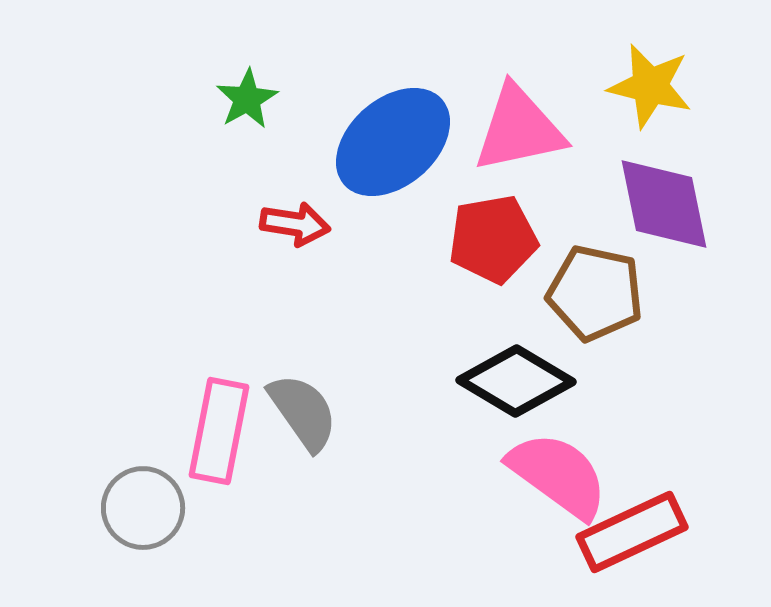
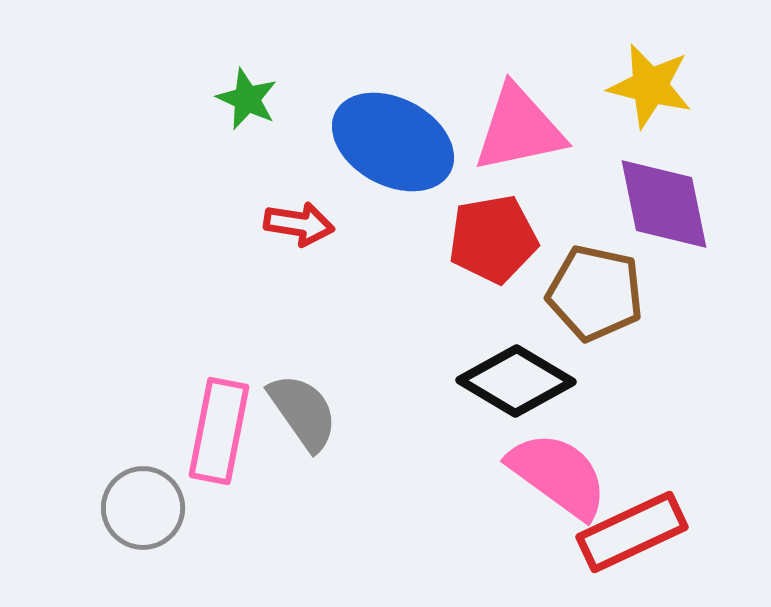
green star: rotated 18 degrees counterclockwise
blue ellipse: rotated 69 degrees clockwise
red arrow: moved 4 px right
